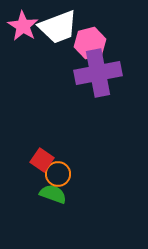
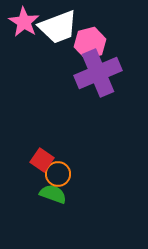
pink star: moved 1 px right, 4 px up
purple cross: rotated 12 degrees counterclockwise
